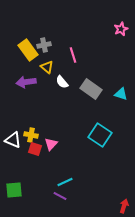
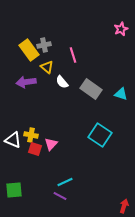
yellow rectangle: moved 1 px right
